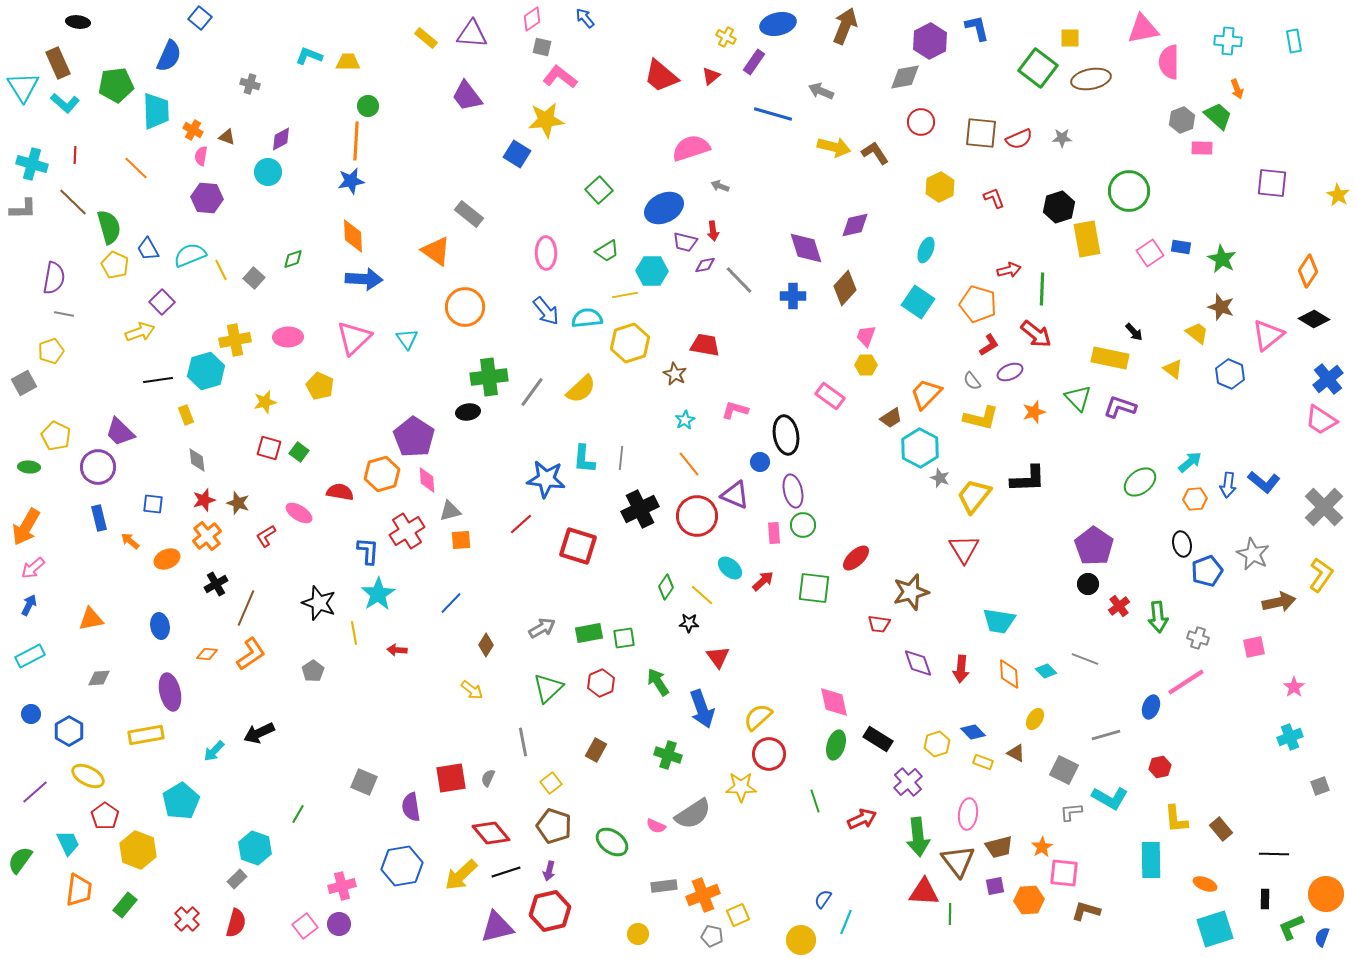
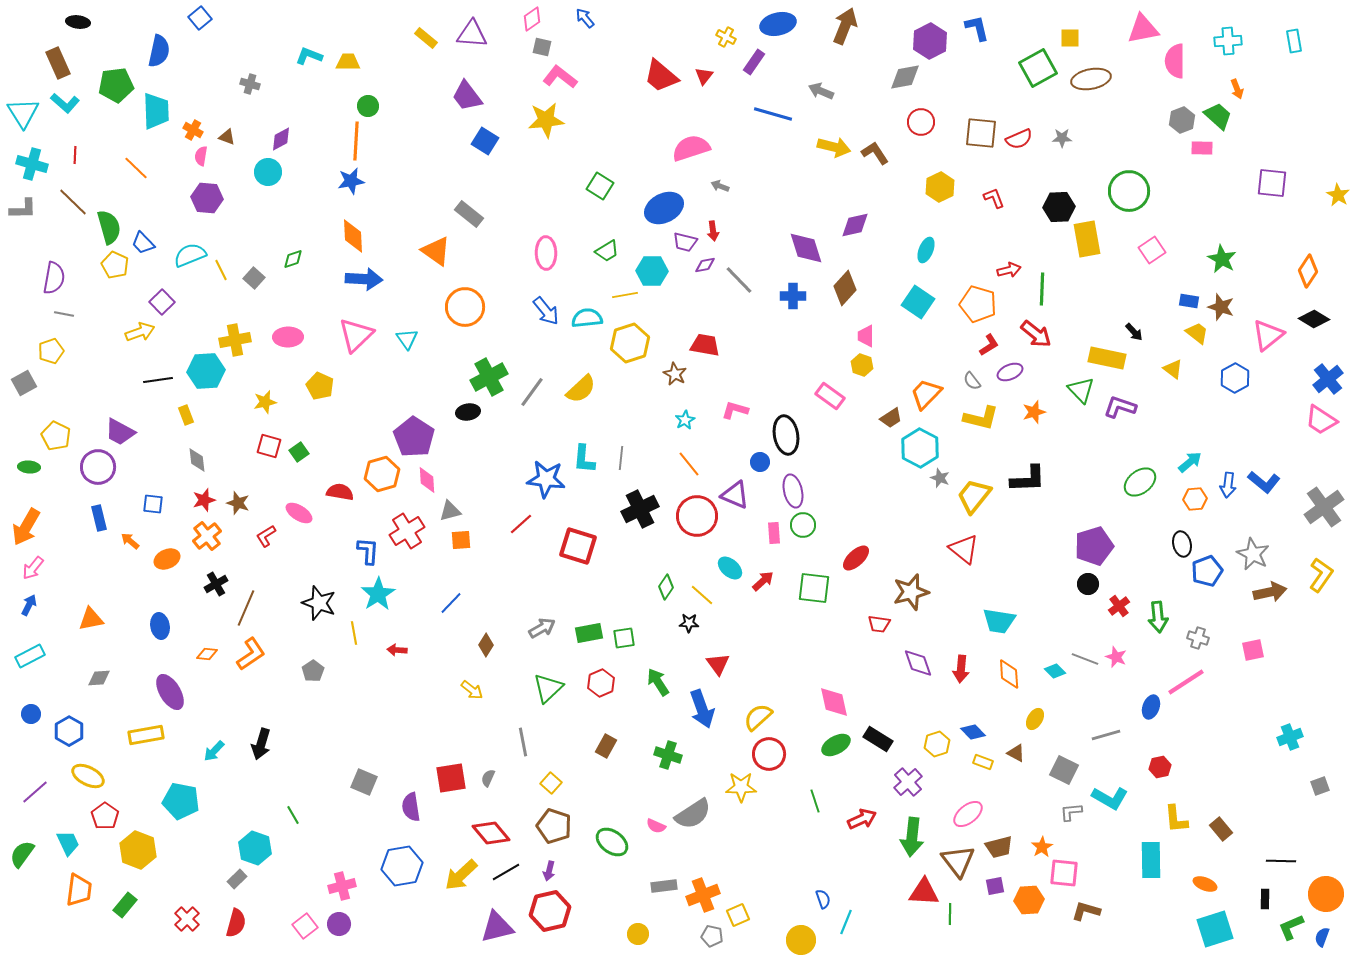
blue square at (200, 18): rotated 10 degrees clockwise
cyan cross at (1228, 41): rotated 8 degrees counterclockwise
blue semicircle at (169, 56): moved 10 px left, 5 px up; rotated 12 degrees counterclockwise
pink semicircle at (1169, 62): moved 6 px right, 1 px up
green square at (1038, 68): rotated 24 degrees clockwise
red triangle at (711, 76): moved 7 px left; rotated 12 degrees counterclockwise
cyan triangle at (23, 87): moved 26 px down
blue square at (517, 154): moved 32 px left, 13 px up
green square at (599, 190): moved 1 px right, 4 px up; rotated 16 degrees counterclockwise
black hexagon at (1059, 207): rotated 16 degrees clockwise
blue rectangle at (1181, 247): moved 8 px right, 54 px down
blue trapezoid at (148, 249): moved 5 px left, 6 px up; rotated 15 degrees counterclockwise
pink square at (1150, 253): moved 2 px right, 3 px up
pink trapezoid at (866, 336): rotated 20 degrees counterclockwise
pink triangle at (354, 338): moved 2 px right, 3 px up
yellow rectangle at (1110, 358): moved 3 px left
yellow hexagon at (866, 365): moved 4 px left; rotated 20 degrees clockwise
cyan hexagon at (206, 371): rotated 12 degrees clockwise
blue hexagon at (1230, 374): moved 5 px right, 4 px down; rotated 8 degrees clockwise
green cross at (489, 377): rotated 21 degrees counterclockwise
green triangle at (1078, 398): moved 3 px right, 8 px up
purple trapezoid at (120, 432): rotated 16 degrees counterclockwise
red square at (269, 448): moved 2 px up
green square at (299, 452): rotated 18 degrees clockwise
gray cross at (1324, 507): rotated 9 degrees clockwise
purple pentagon at (1094, 546): rotated 21 degrees clockwise
red triangle at (964, 549): rotated 20 degrees counterclockwise
pink arrow at (33, 568): rotated 10 degrees counterclockwise
brown arrow at (1279, 602): moved 9 px left, 10 px up
pink square at (1254, 647): moved 1 px left, 3 px down
red triangle at (718, 657): moved 7 px down
cyan diamond at (1046, 671): moved 9 px right
pink star at (1294, 687): moved 178 px left, 30 px up; rotated 15 degrees counterclockwise
purple ellipse at (170, 692): rotated 18 degrees counterclockwise
black arrow at (259, 733): moved 2 px right, 11 px down; rotated 48 degrees counterclockwise
green ellipse at (836, 745): rotated 44 degrees clockwise
brown rectangle at (596, 750): moved 10 px right, 4 px up
yellow square at (551, 783): rotated 10 degrees counterclockwise
cyan pentagon at (181, 801): rotated 30 degrees counterclockwise
green line at (298, 814): moved 5 px left, 1 px down; rotated 60 degrees counterclockwise
pink ellipse at (968, 814): rotated 44 degrees clockwise
green arrow at (918, 837): moved 6 px left; rotated 12 degrees clockwise
black line at (1274, 854): moved 7 px right, 7 px down
green semicircle at (20, 860): moved 2 px right, 6 px up
black line at (506, 872): rotated 12 degrees counterclockwise
blue semicircle at (823, 899): rotated 126 degrees clockwise
